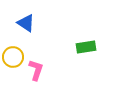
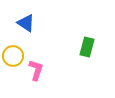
green rectangle: moved 1 px right; rotated 66 degrees counterclockwise
yellow circle: moved 1 px up
